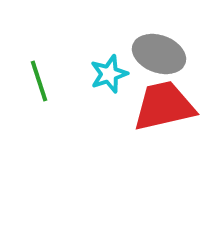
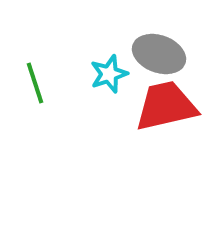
green line: moved 4 px left, 2 px down
red trapezoid: moved 2 px right
